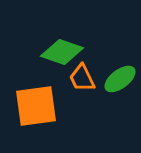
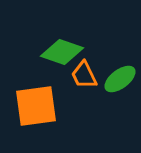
orange trapezoid: moved 2 px right, 3 px up
